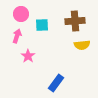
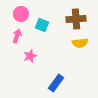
brown cross: moved 1 px right, 2 px up
cyan square: rotated 24 degrees clockwise
yellow semicircle: moved 2 px left, 2 px up
pink star: moved 2 px right; rotated 16 degrees clockwise
